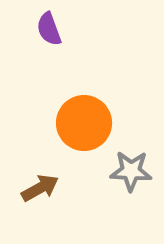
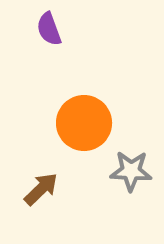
brown arrow: moved 1 px right, 1 px down; rotated 15 degrees counterclockwise
